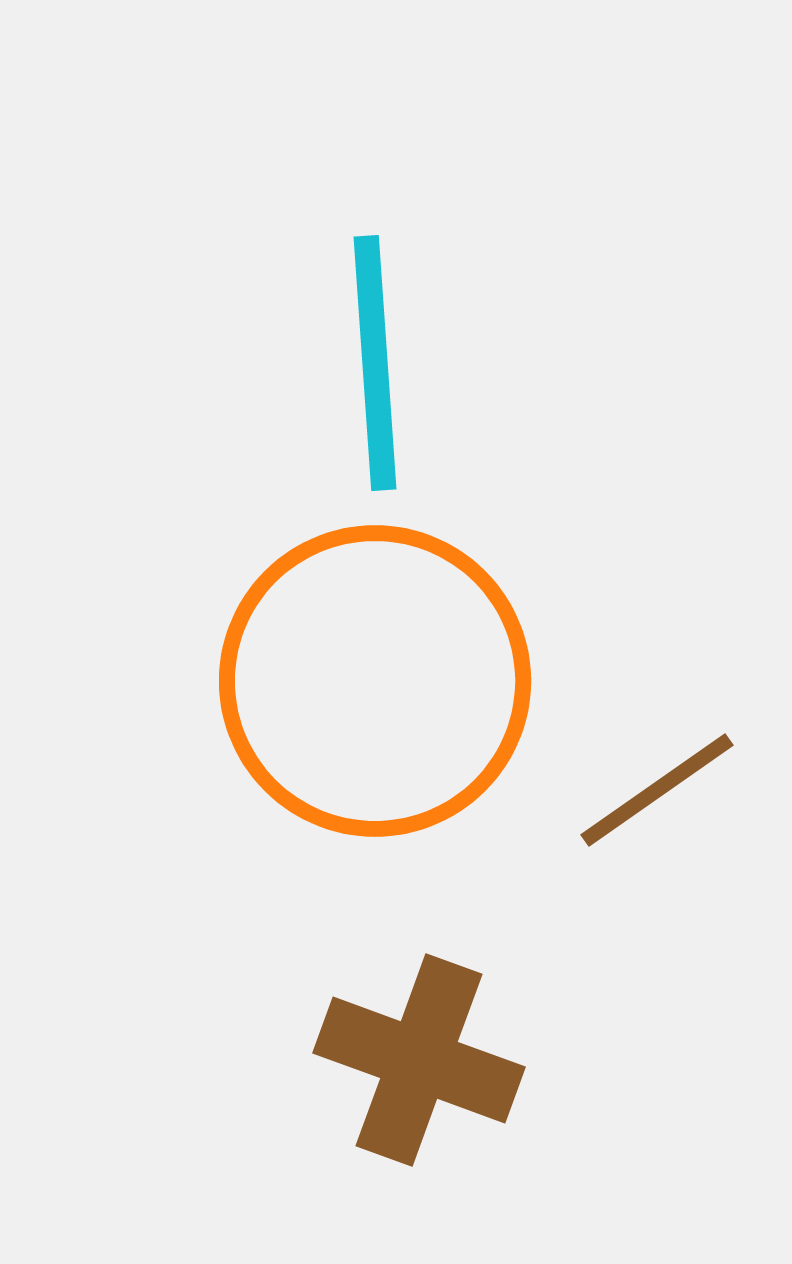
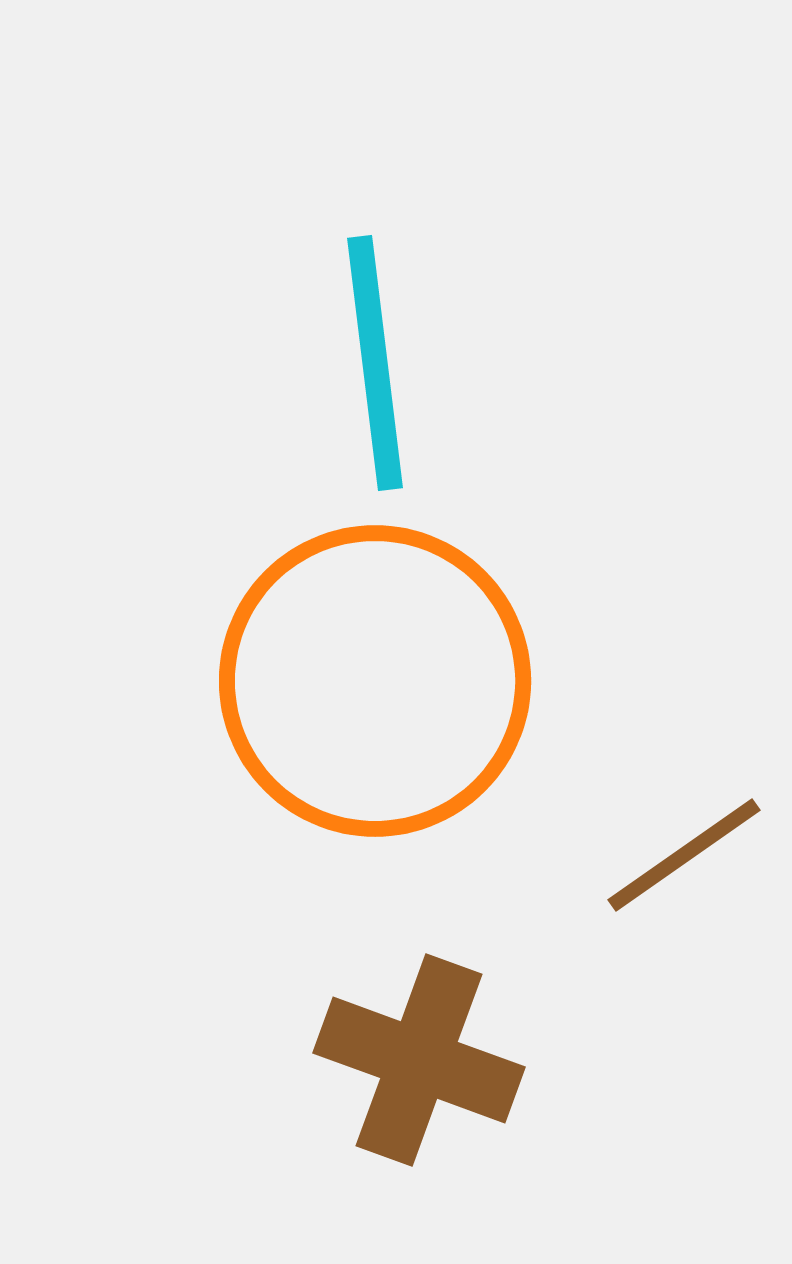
cyan line: rotated 3 degrees counterclockwise
brown line: moved 27 px right, 65 px down
